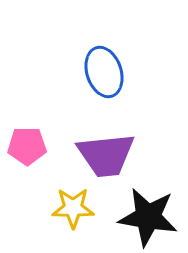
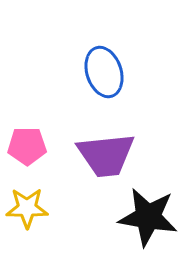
yellow star: moved 46 px left
